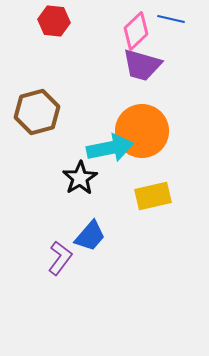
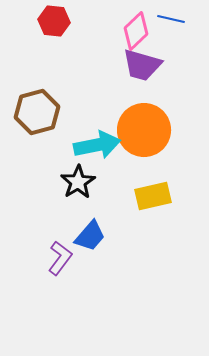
orange circle: moved 2 px right, 1 px up
cyan arrow: moved 13 px left, 3 px up
black star: moved 2 px left, 4 px down
